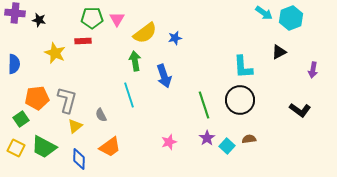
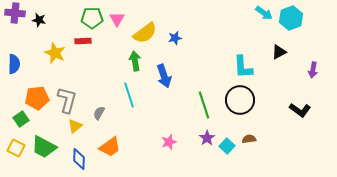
gray semicircle: moved 2 px left, 2 px up; rotated 56 degrees clockwise
